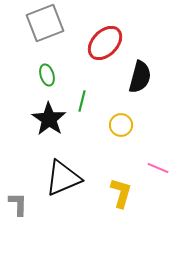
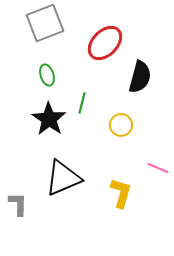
green line: moved 2 px down
